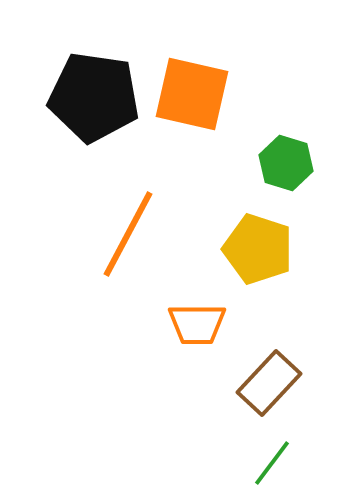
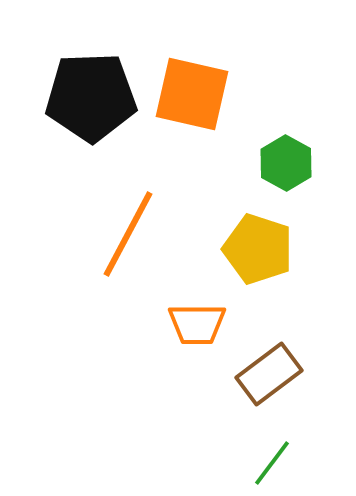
black pentagon: moved 3 px left; rotated 10 degrees counterclockwise
green hexagon: rotated 12 degrees clockwise
brown rectangle: moved 9 px up; rotated 10 degrees clockwise
